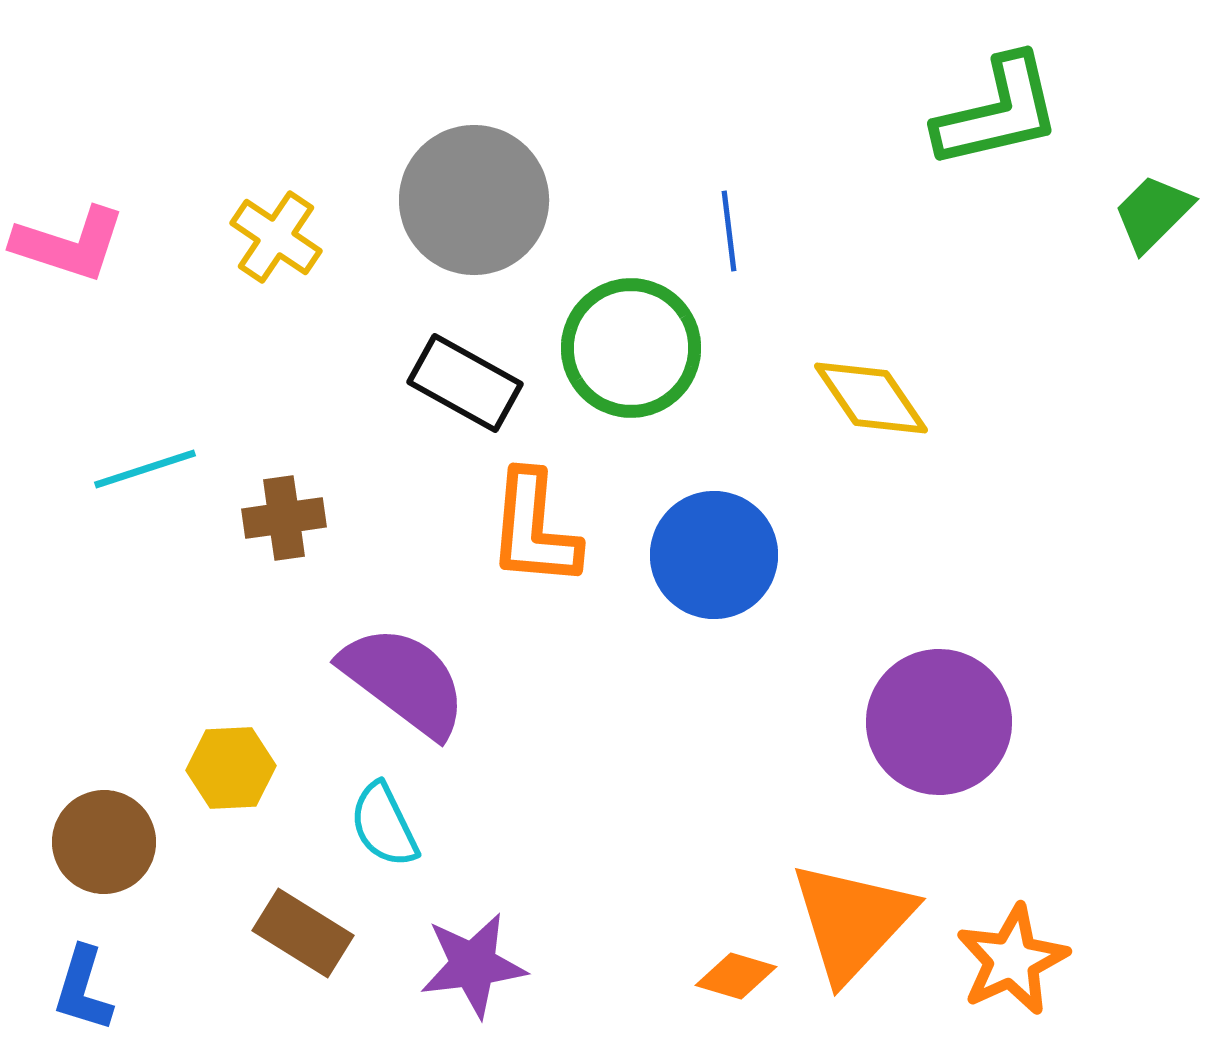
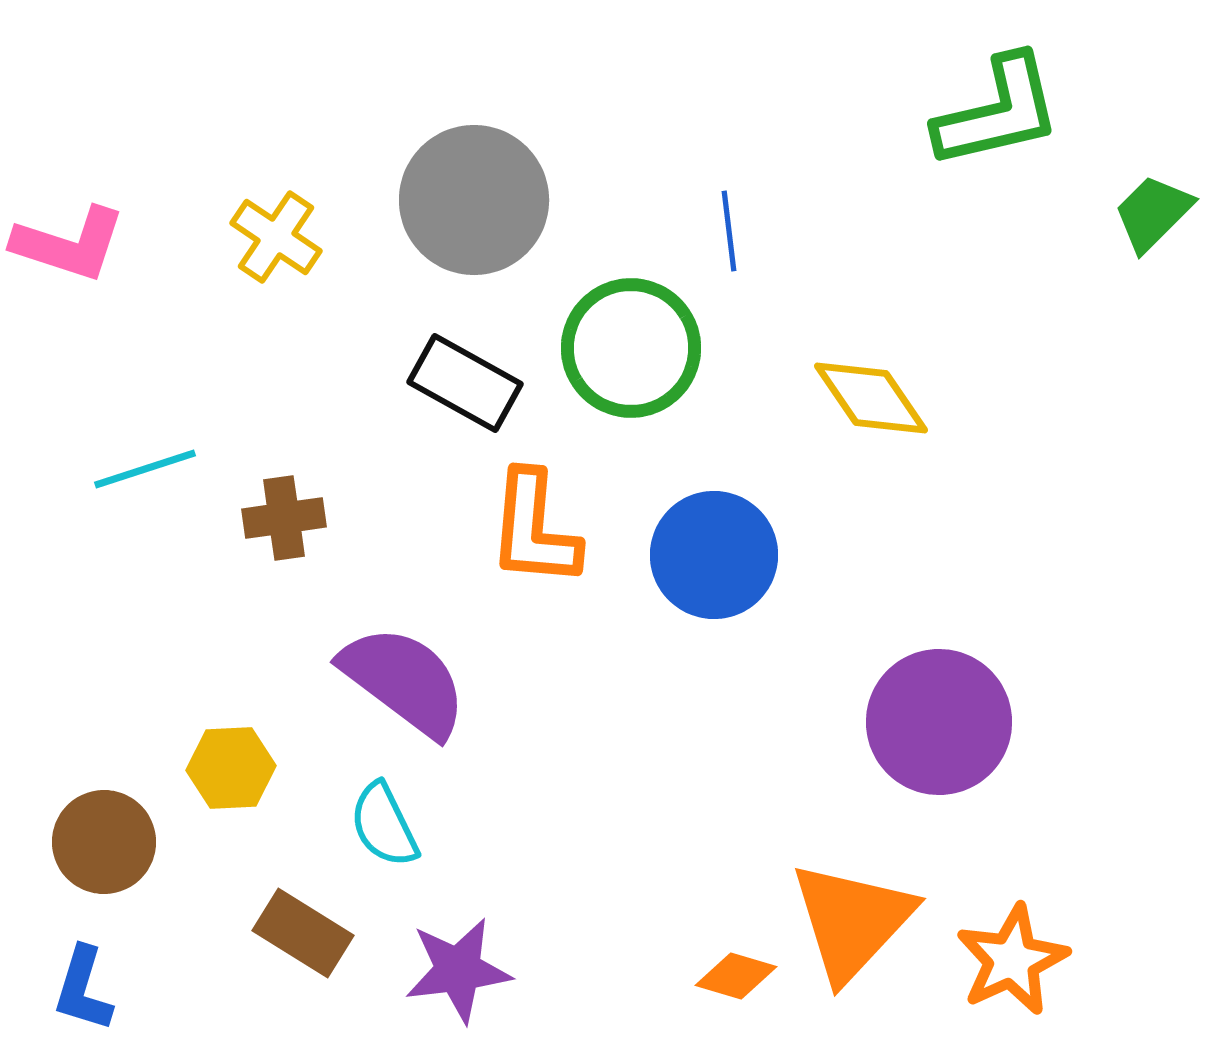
purple star: moved 15 px left, 5 px down
